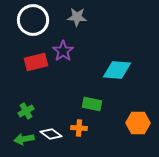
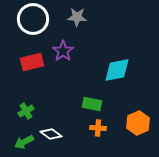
white circle: moved 1 px up
red rectangle: moved 4 px left
cyan diamond: rotated 16 degrees counterclockwise
orange hexagon: rotated 25 degrees counterclockwise
orange cross: moved 19 px right
green arrow: moved 3 px down; rotated 18 degrees counterclockwise
